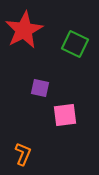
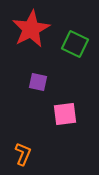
red star: moved 7 px right, 1 px up
purple square: moved 2 px left, 6 px up
pink square: moved 1 px up
